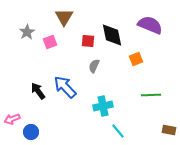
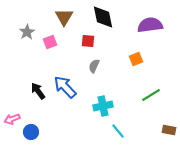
purple semicircle: rotated 30 degrees counterclockwise
black diamond: moved 9 px left, 18 px up
green line: rotated 30 degrees counterclockwise
